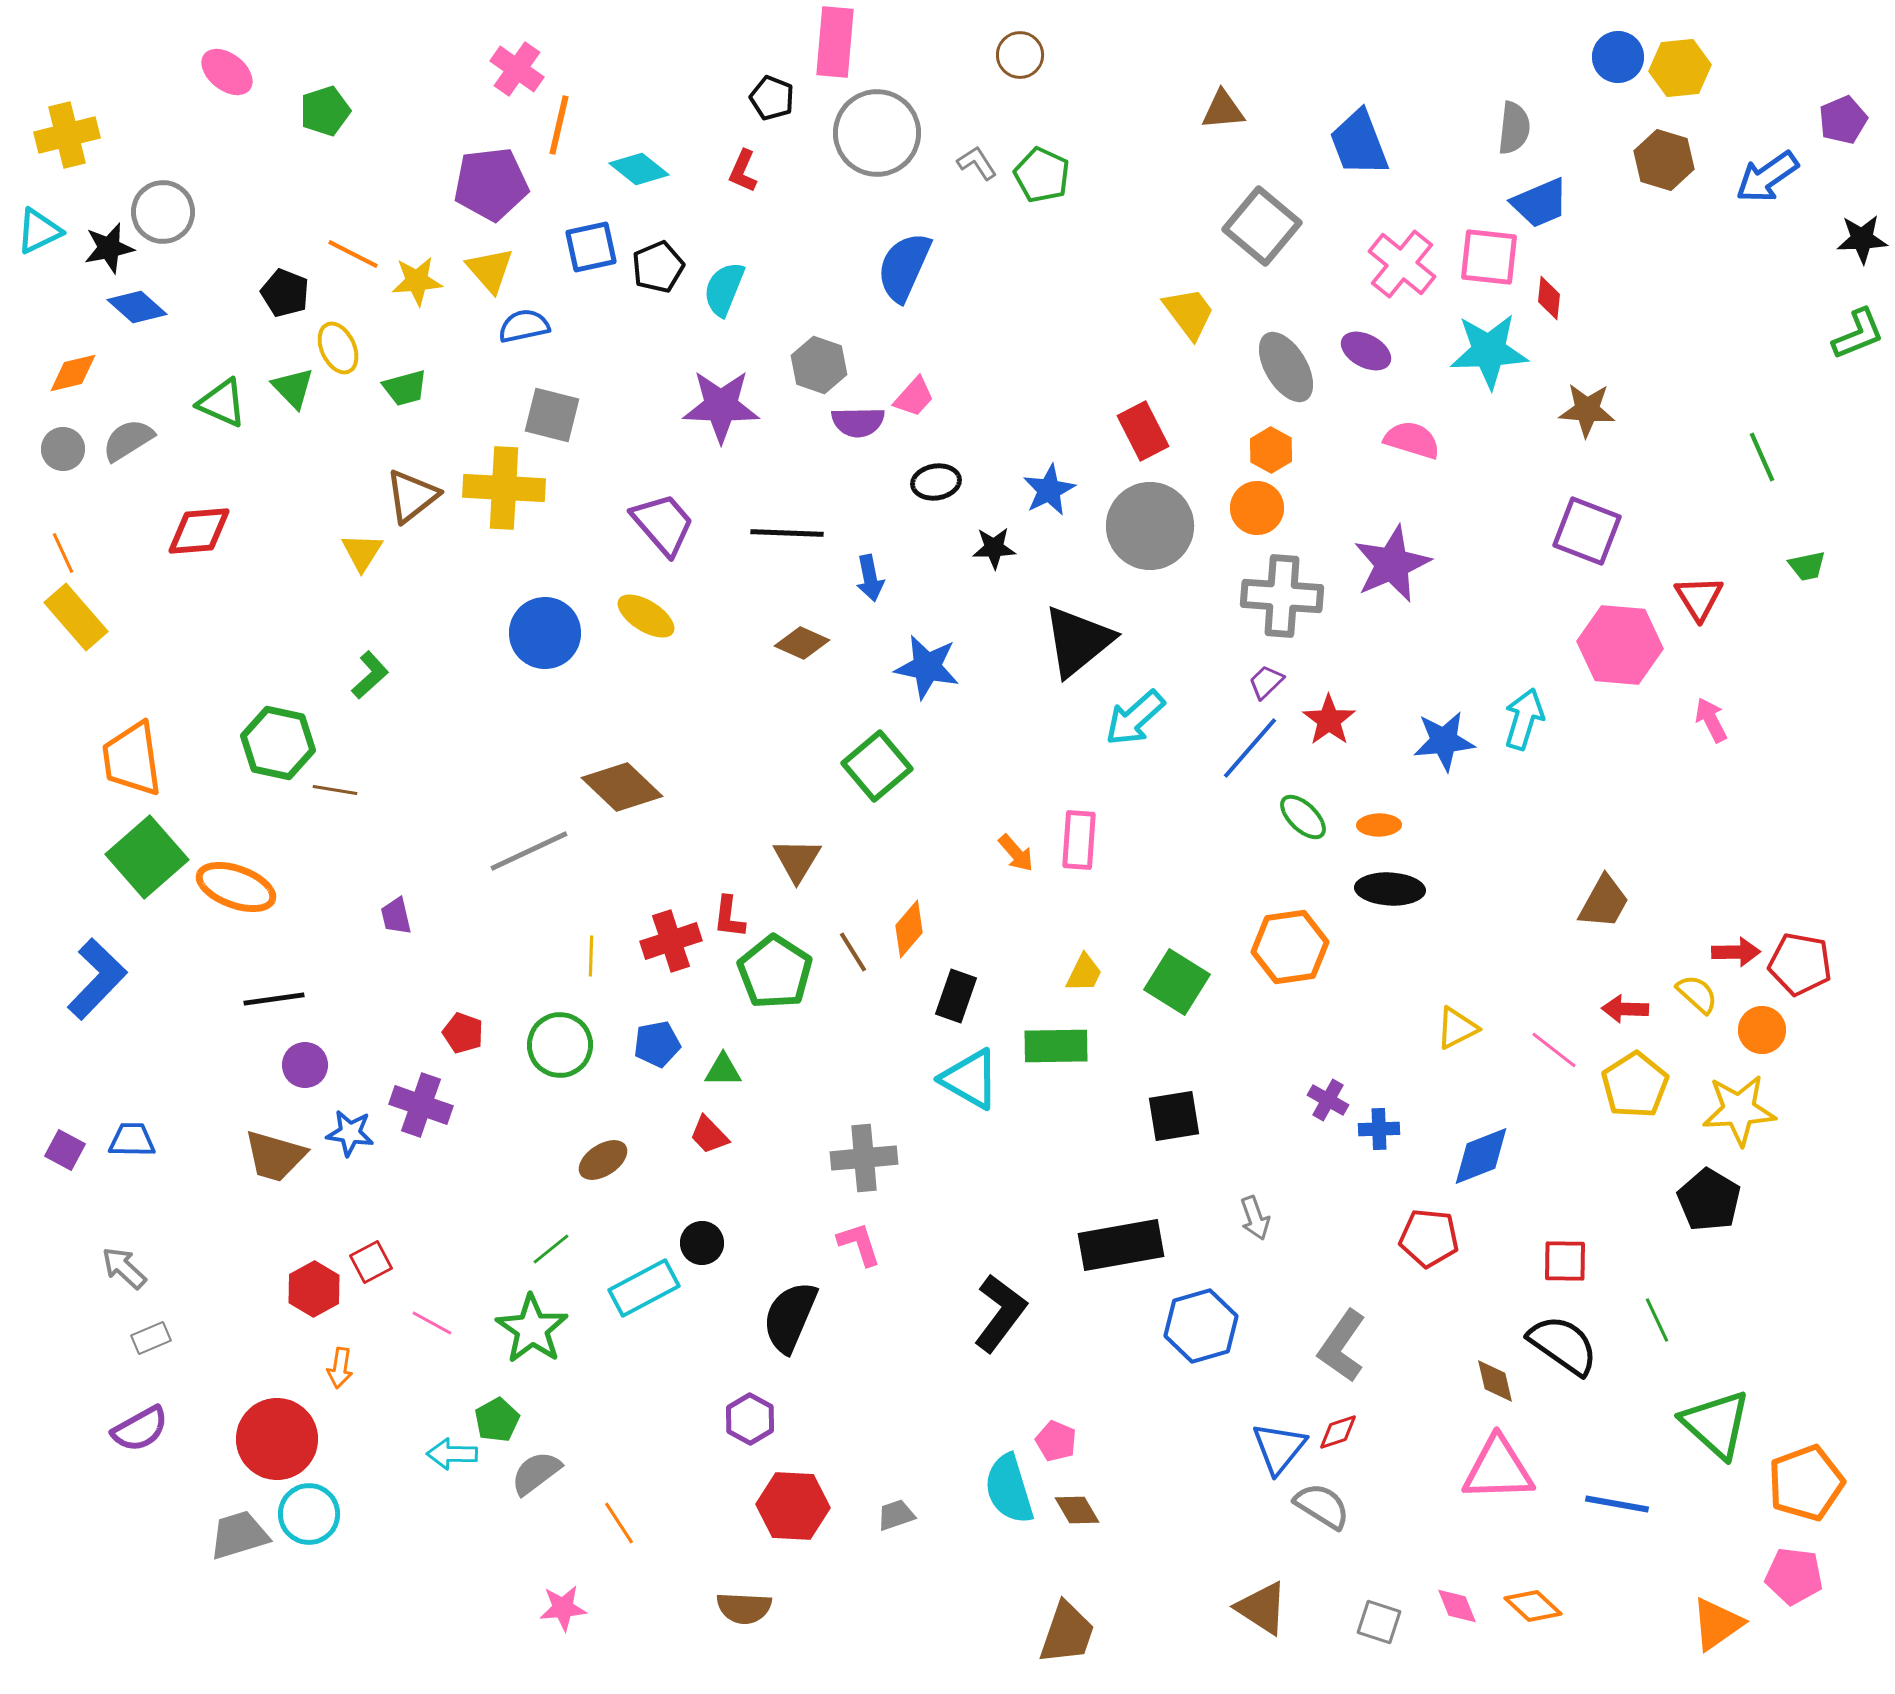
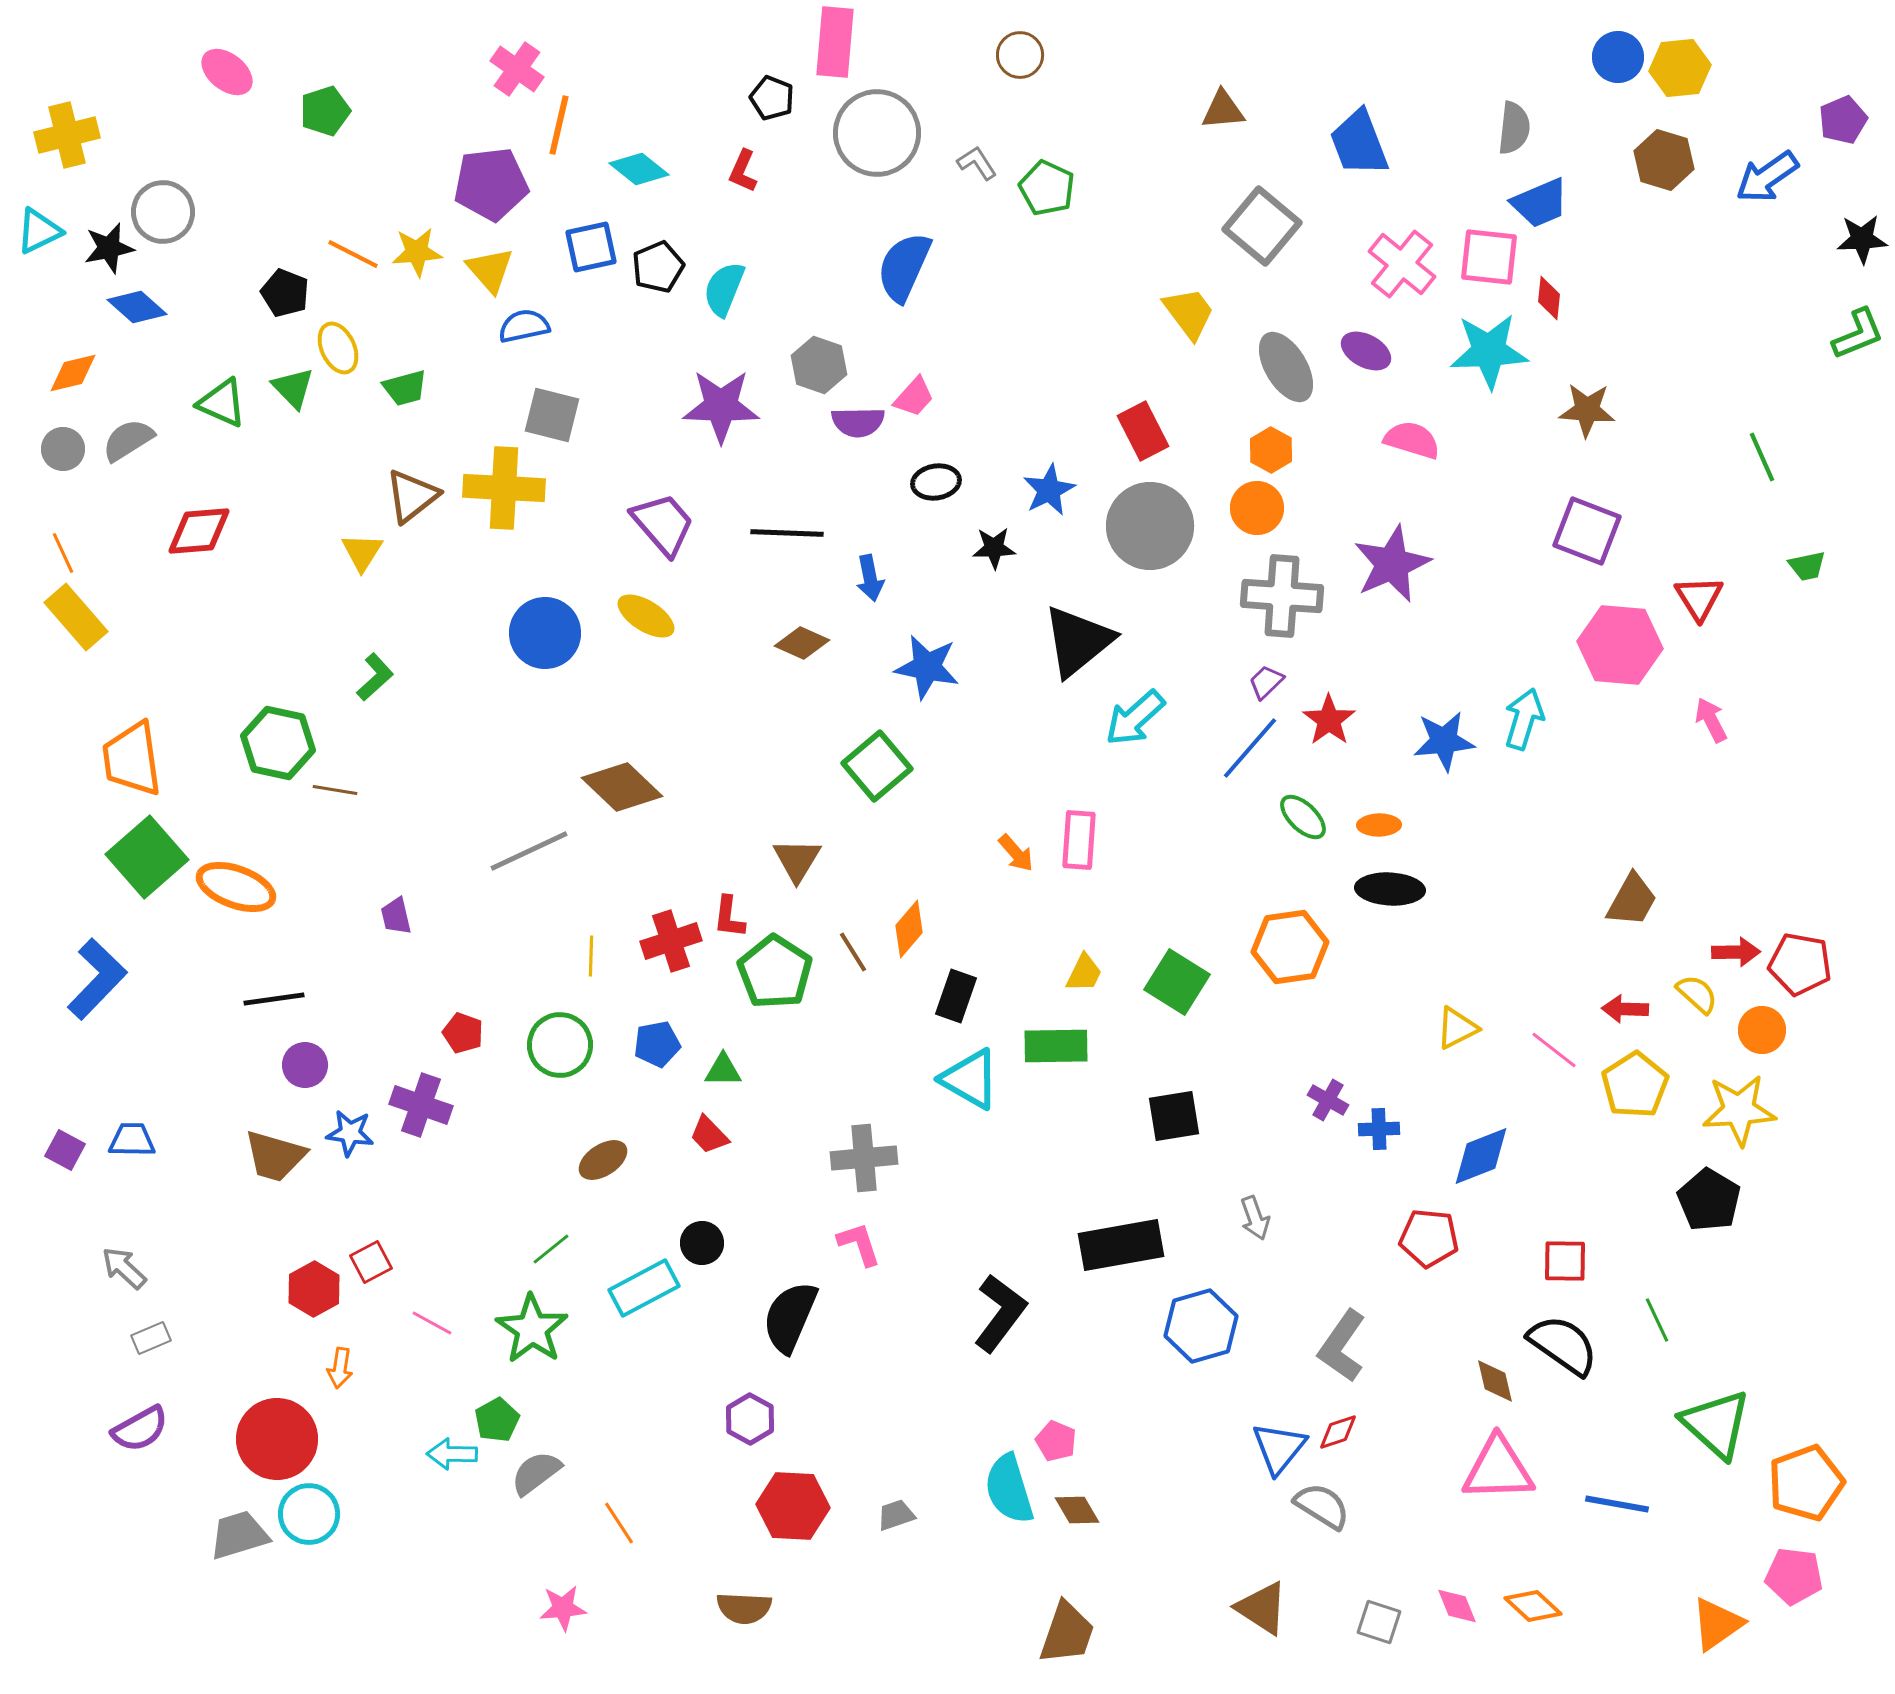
green pentagon at (1042, 175): moved 5 px right, 13 px down
yellow star at (417, 281): moved 29 px up
green L-shape at (370, 675): moved 5 px right, 2 px down
brown trapezoid at (1604, 902): moved 28 px right, 2 px up
